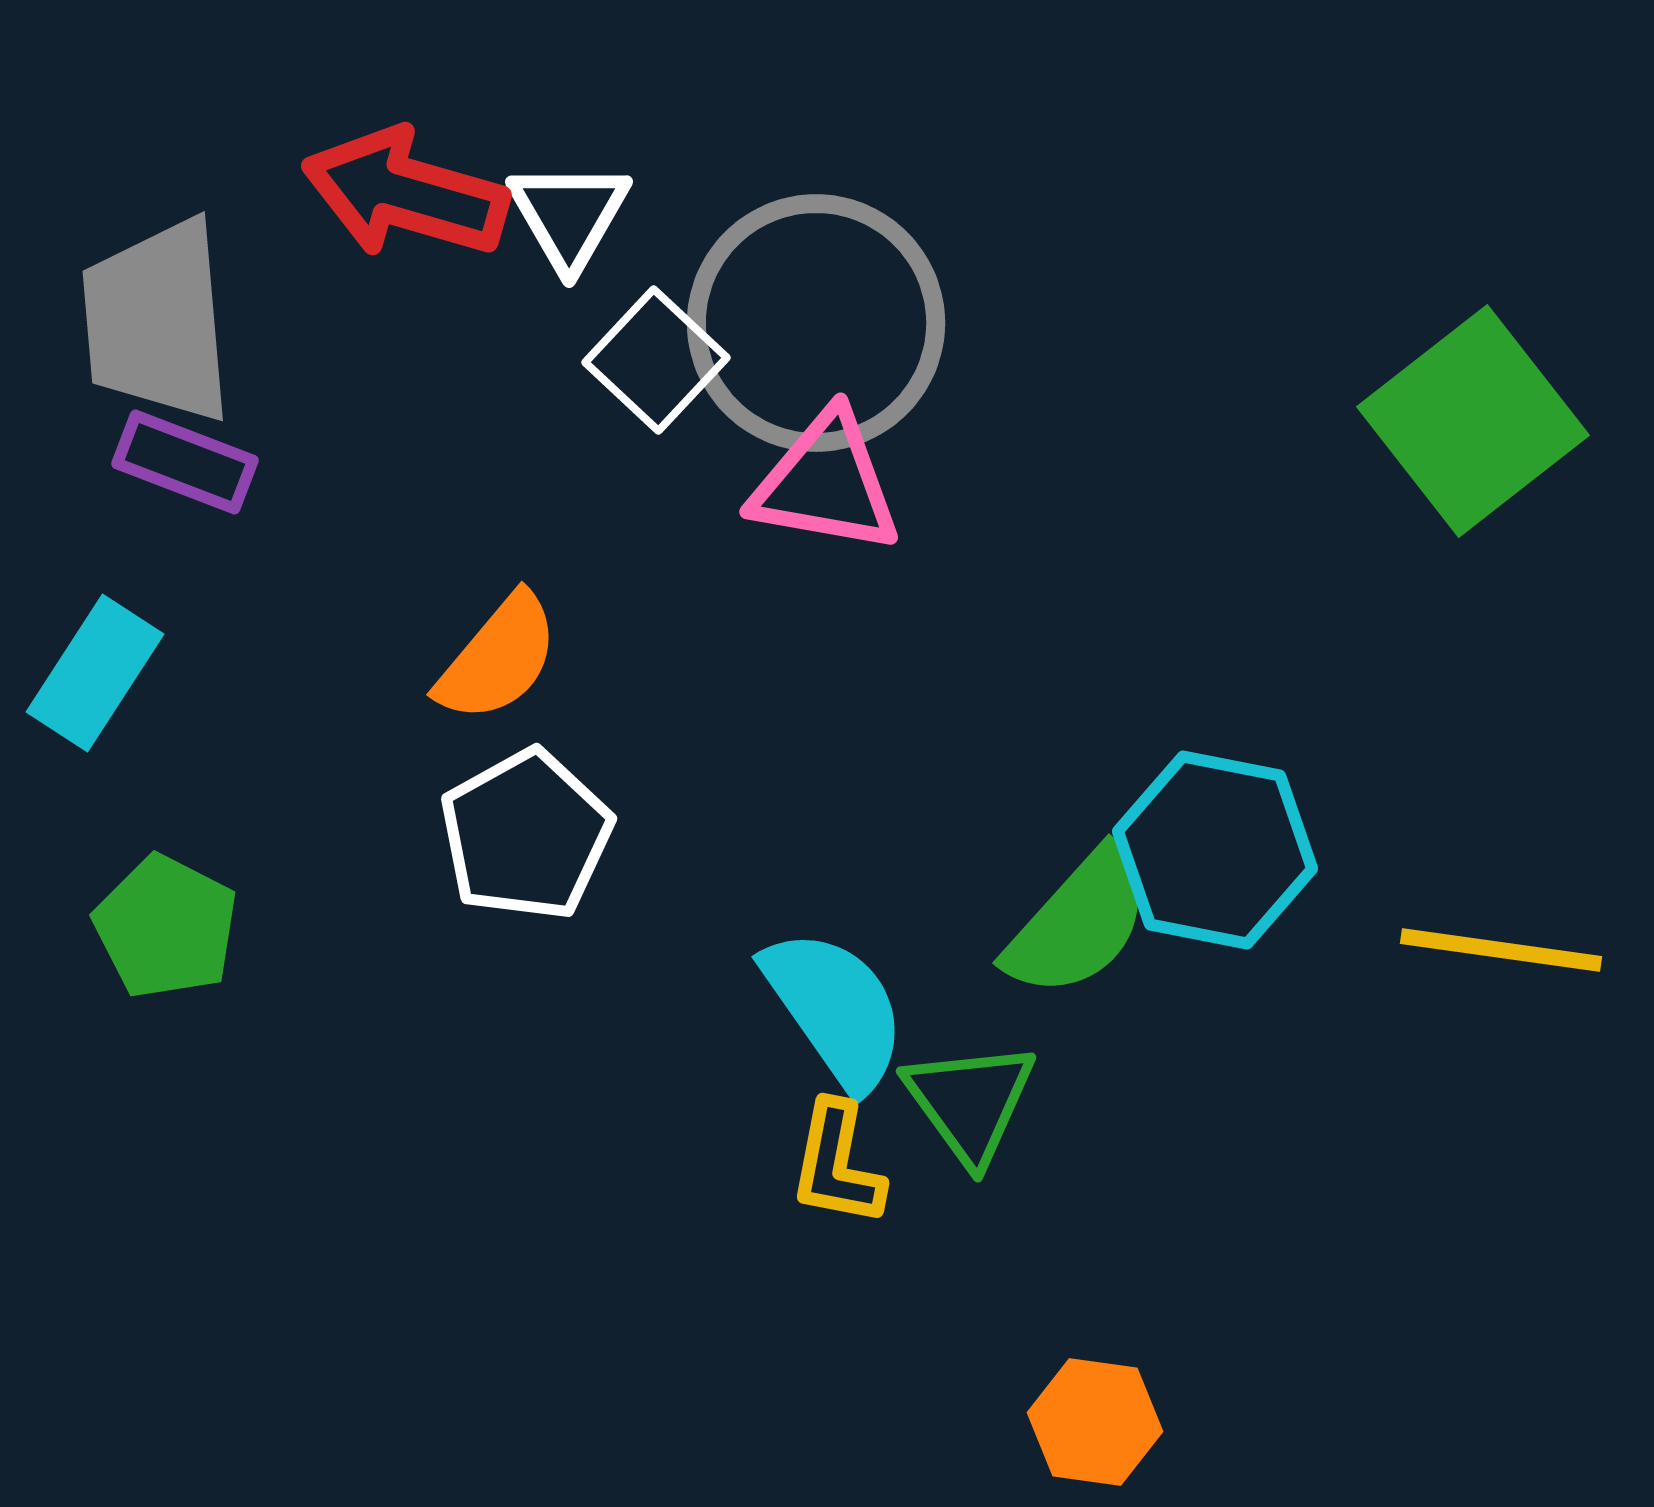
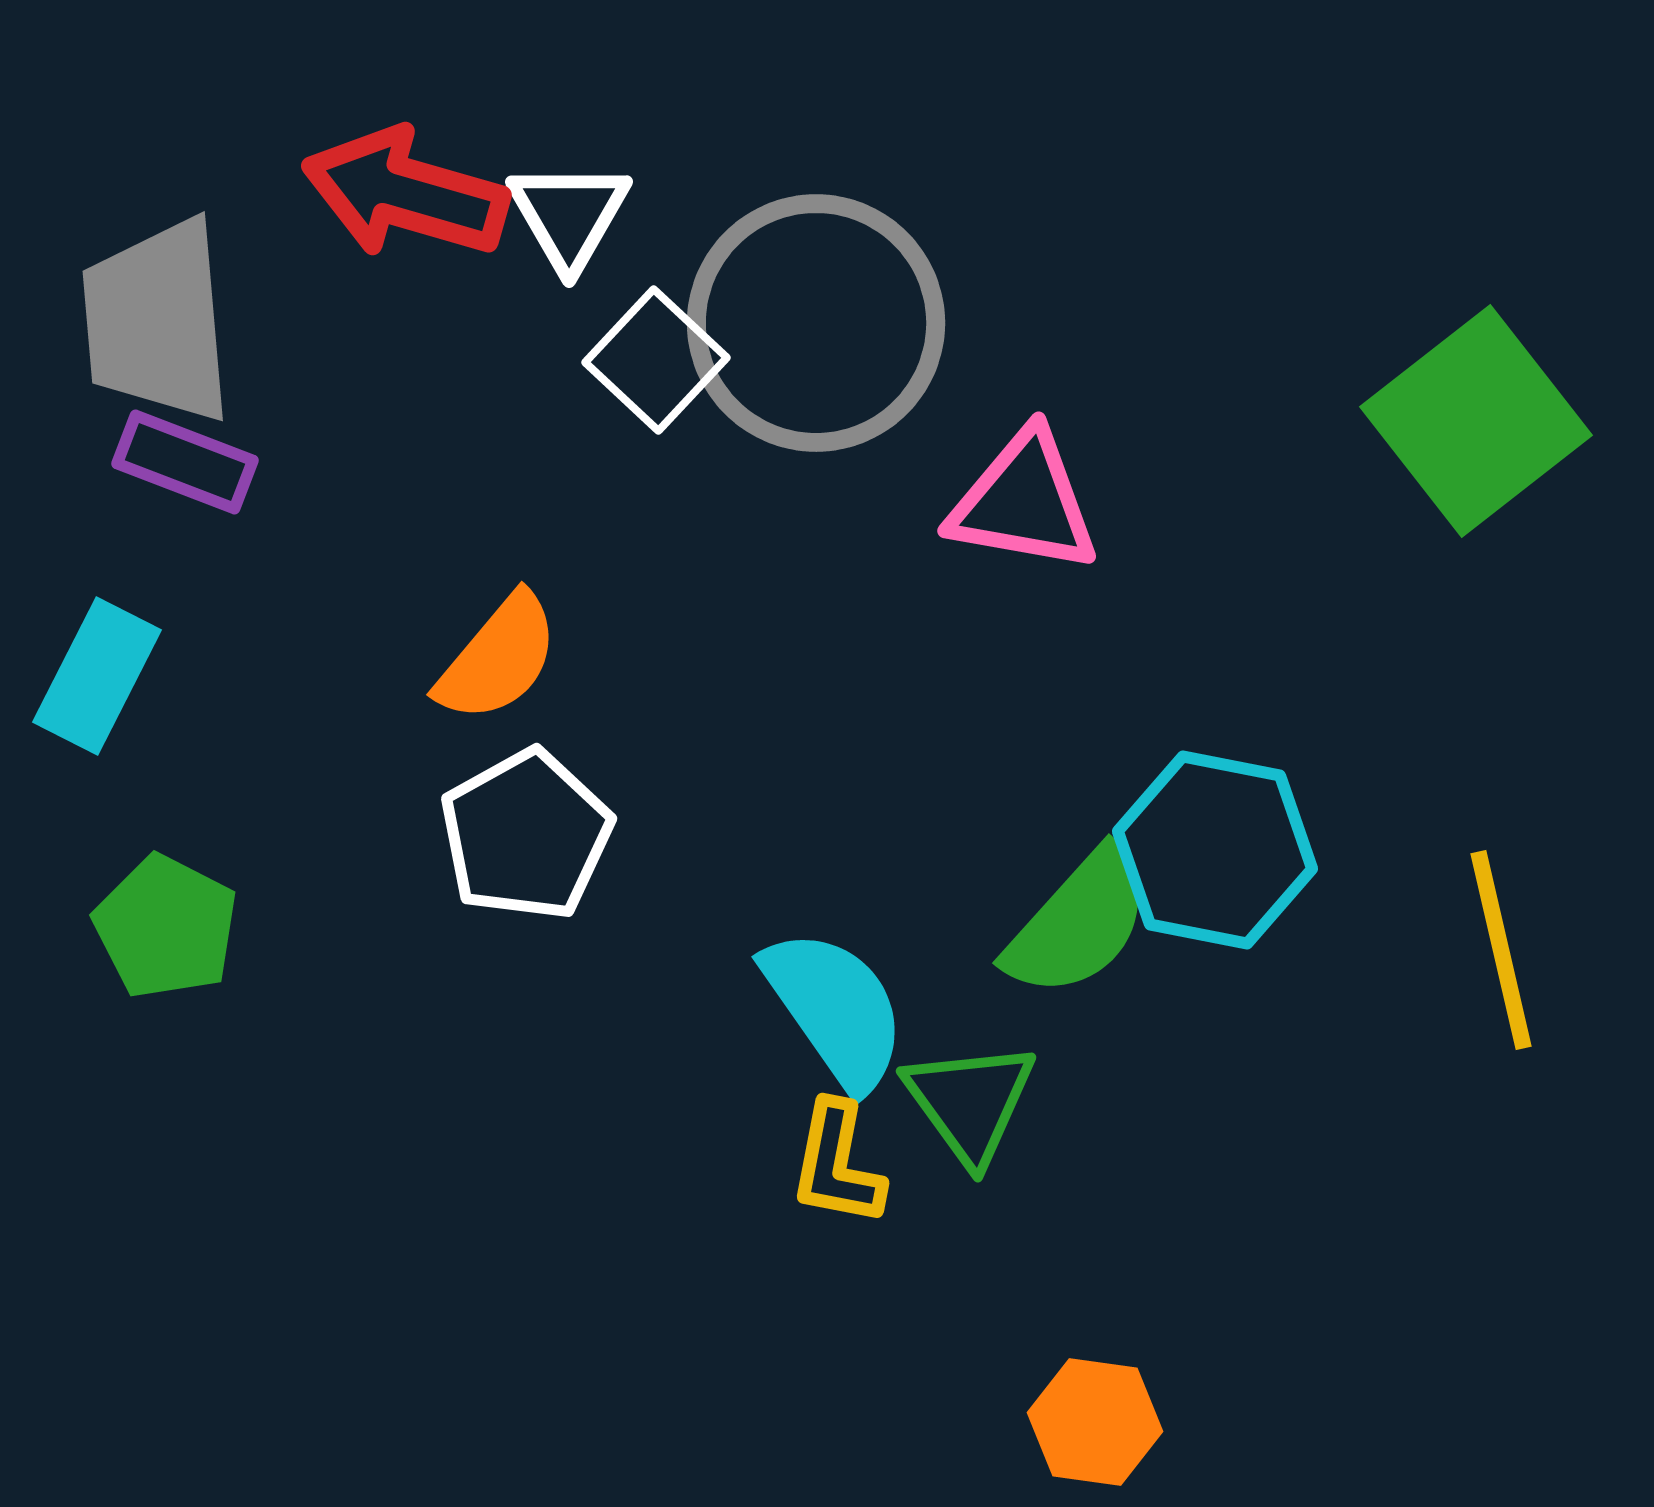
green square: moved 3 px right
pink triangle: moved 198 px right, 19 px down
cyan rectangle: moved 2 px right, 3 px down; rotated 6 degrees counterclockwise
yellow line: rotated 69 degrees clockwise
